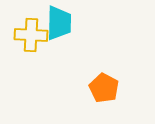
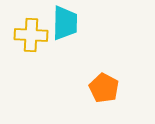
cyan trapezoid: moved 6 px right
